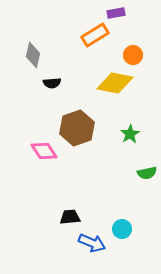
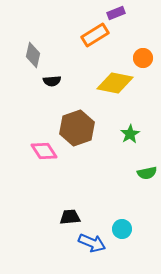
purple rectangle: rotated 12 degrees counterclockwise
orange circle: moved 10 px right, 3 px down
black semicircle: moved 2 px up
